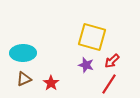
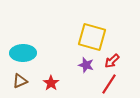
brown triangle: moved 4 px left, 2 px down
